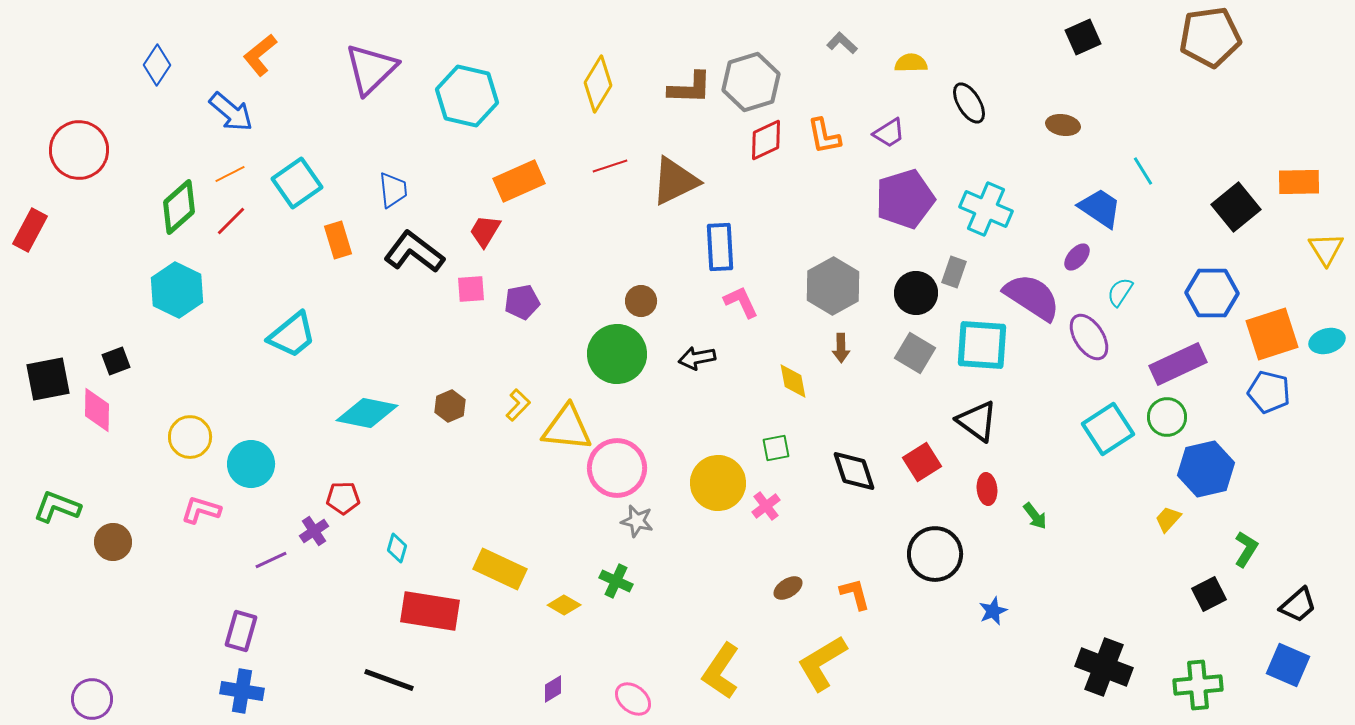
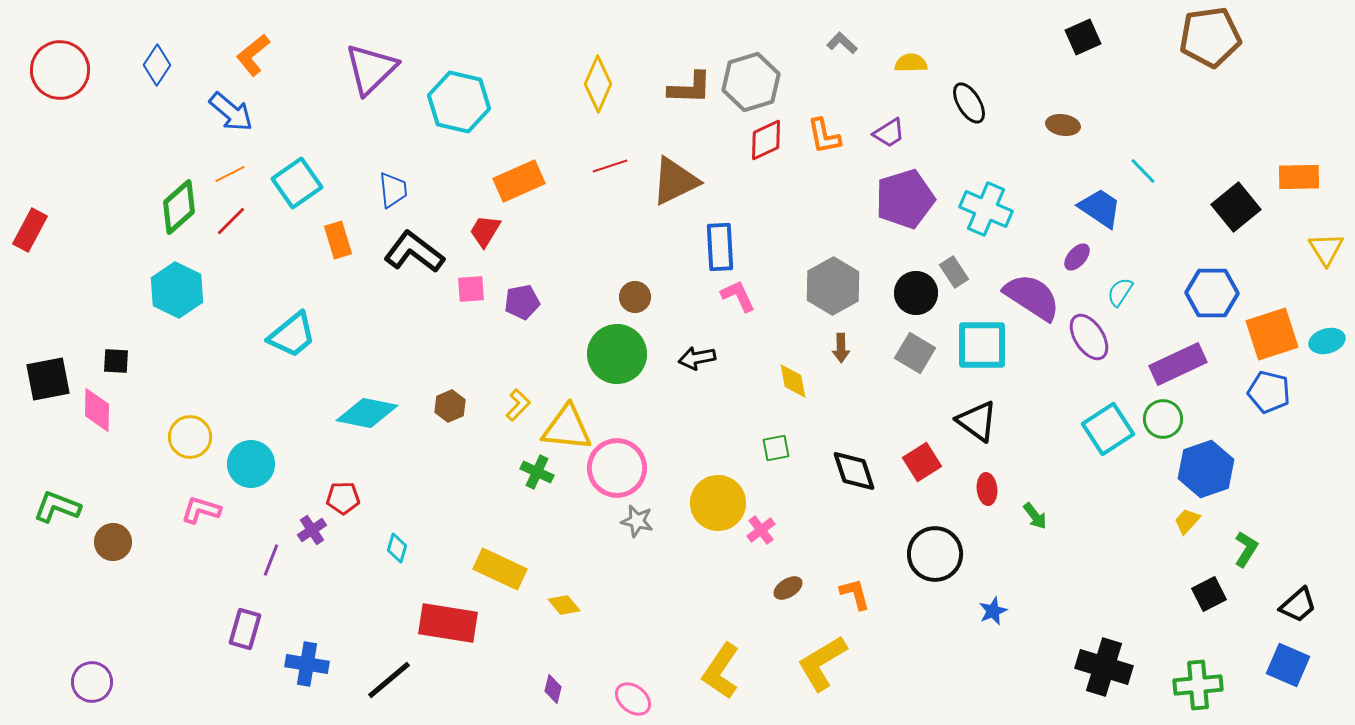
orange L-shape at (260, 55): moved 7 px left
yellow diamond at (598, 84): rotated 8 degrees counterclockwise
cyan hexagon at (467, 96): moved 8 px left, 6 px down
red circle at (79, 150): moved 19 px left, 80 px up
cyan line at (1143, 171): rotated 12 degrees counterclockwise
orange rectangle at (1299, 182): moved 5 px up
gray rectangle at (954, 272): rotated 52 degrees counterclockwise
brown circle at (641, 301): moved 6 px left, 4 px up
pink L-shape at (741, 302): moved 3 px left, 6 px up
cyan square at (982, 345): rotated 4 degrees counterclockwise
black square at (116, 361): rotated 24 degrees clockwise
green circle at (1167, 417): moved 4 px left, 2 px down
blue hexagon at (1206, 469): rotated 6 degrees counterclockwise
yellow circle at (718, 483): moved 20 px down
pink cross at (766, 506): moved 5 px left, 24 px down
yellow trapezoid at (1168, 519): moved 19 px right, 2 px down
purple cross at (314, 531): moved 2 px left, 1 px up
purple line at (271, 560): rotated 44 degrees counterclockwise
green cross at (616, 581): moved 79 px left, 109 px up
yellow diamond at (564, 605): rotated 20 degrees clockwise
red rectangle at (430, 611): moved 18 px right, 12 px down
purple rectangle at (241, 631): moved 4 px right, 2 px up
black cross at (1104, 667): rotated 4 degrees counterclockwise
black line at (389, 680): rotated 60 degrees counterclockwise
purple diamond at (553, 689): rotated 44 degrees counterclockwise
blue cross at (242, 691): moved 65 px right, 27 px up
purple circle at (92, 699): moved 17 px up
